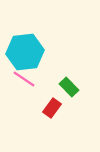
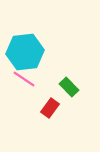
red rectangle: moved 2 px left
